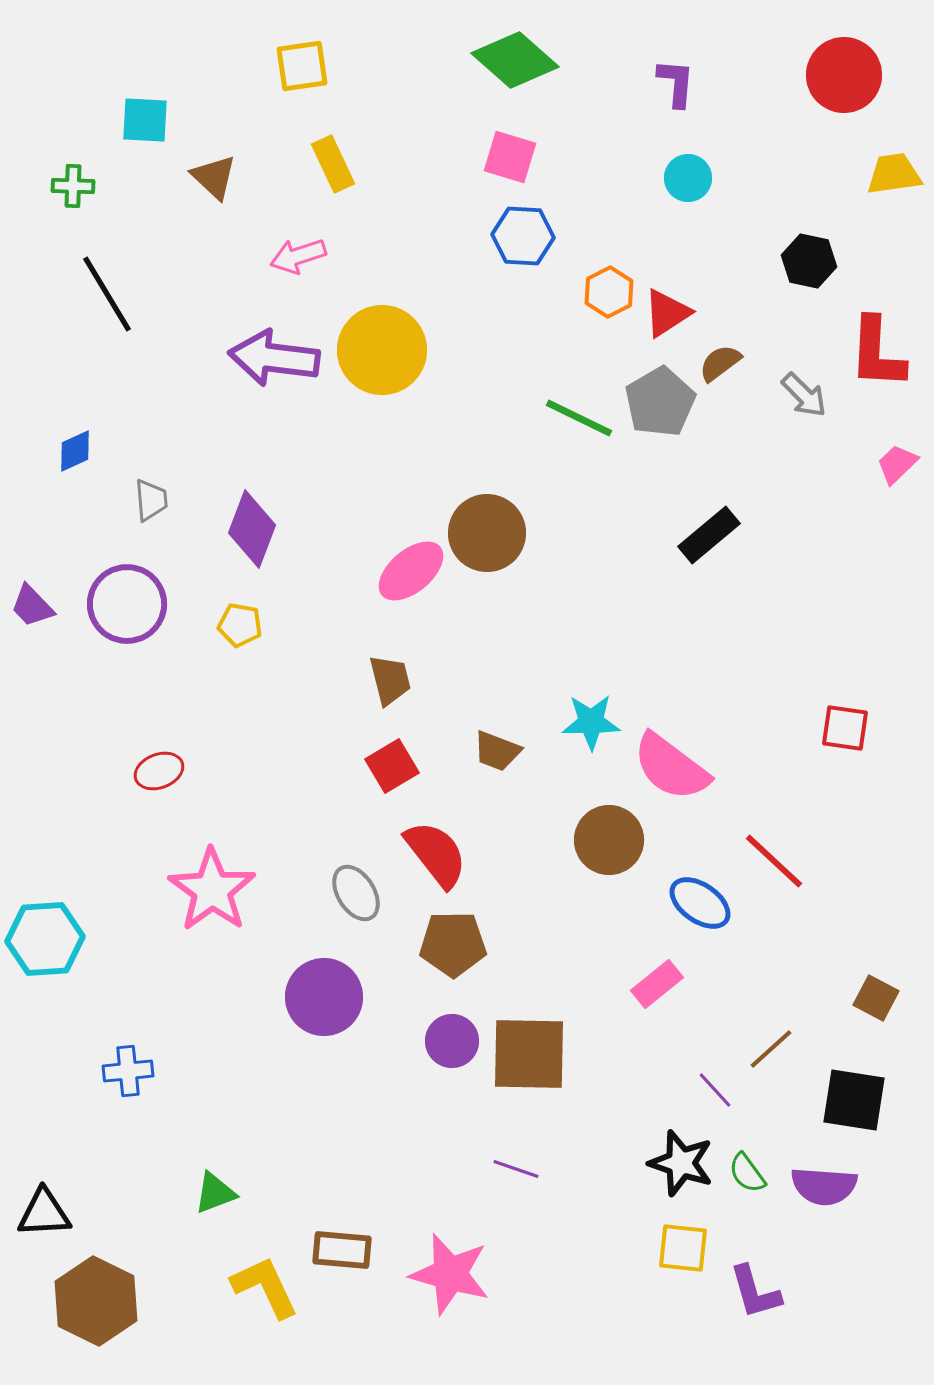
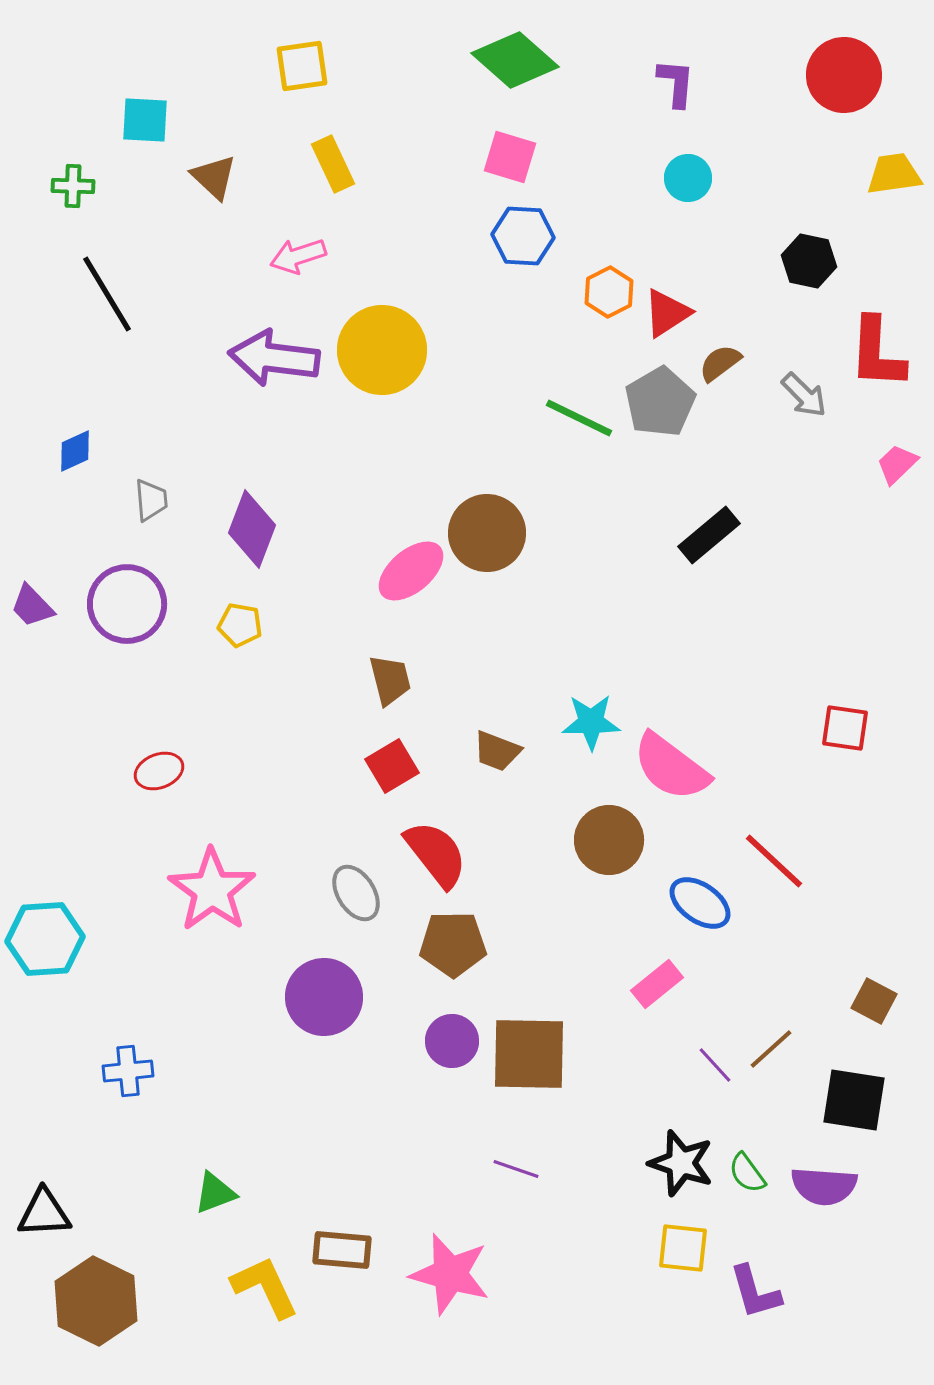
brown square at (876, 998): moved 2 px left, 3 px down
purple line at (715, 1090): moved 25 px up
